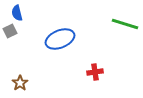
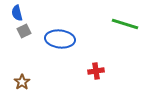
gray square: moved 14 px right
blue ellipse: rotated 28 degrees clockwise
red cross: moved 1 px right, 1 px up
brown star: moved 2 px right, 1 px up
